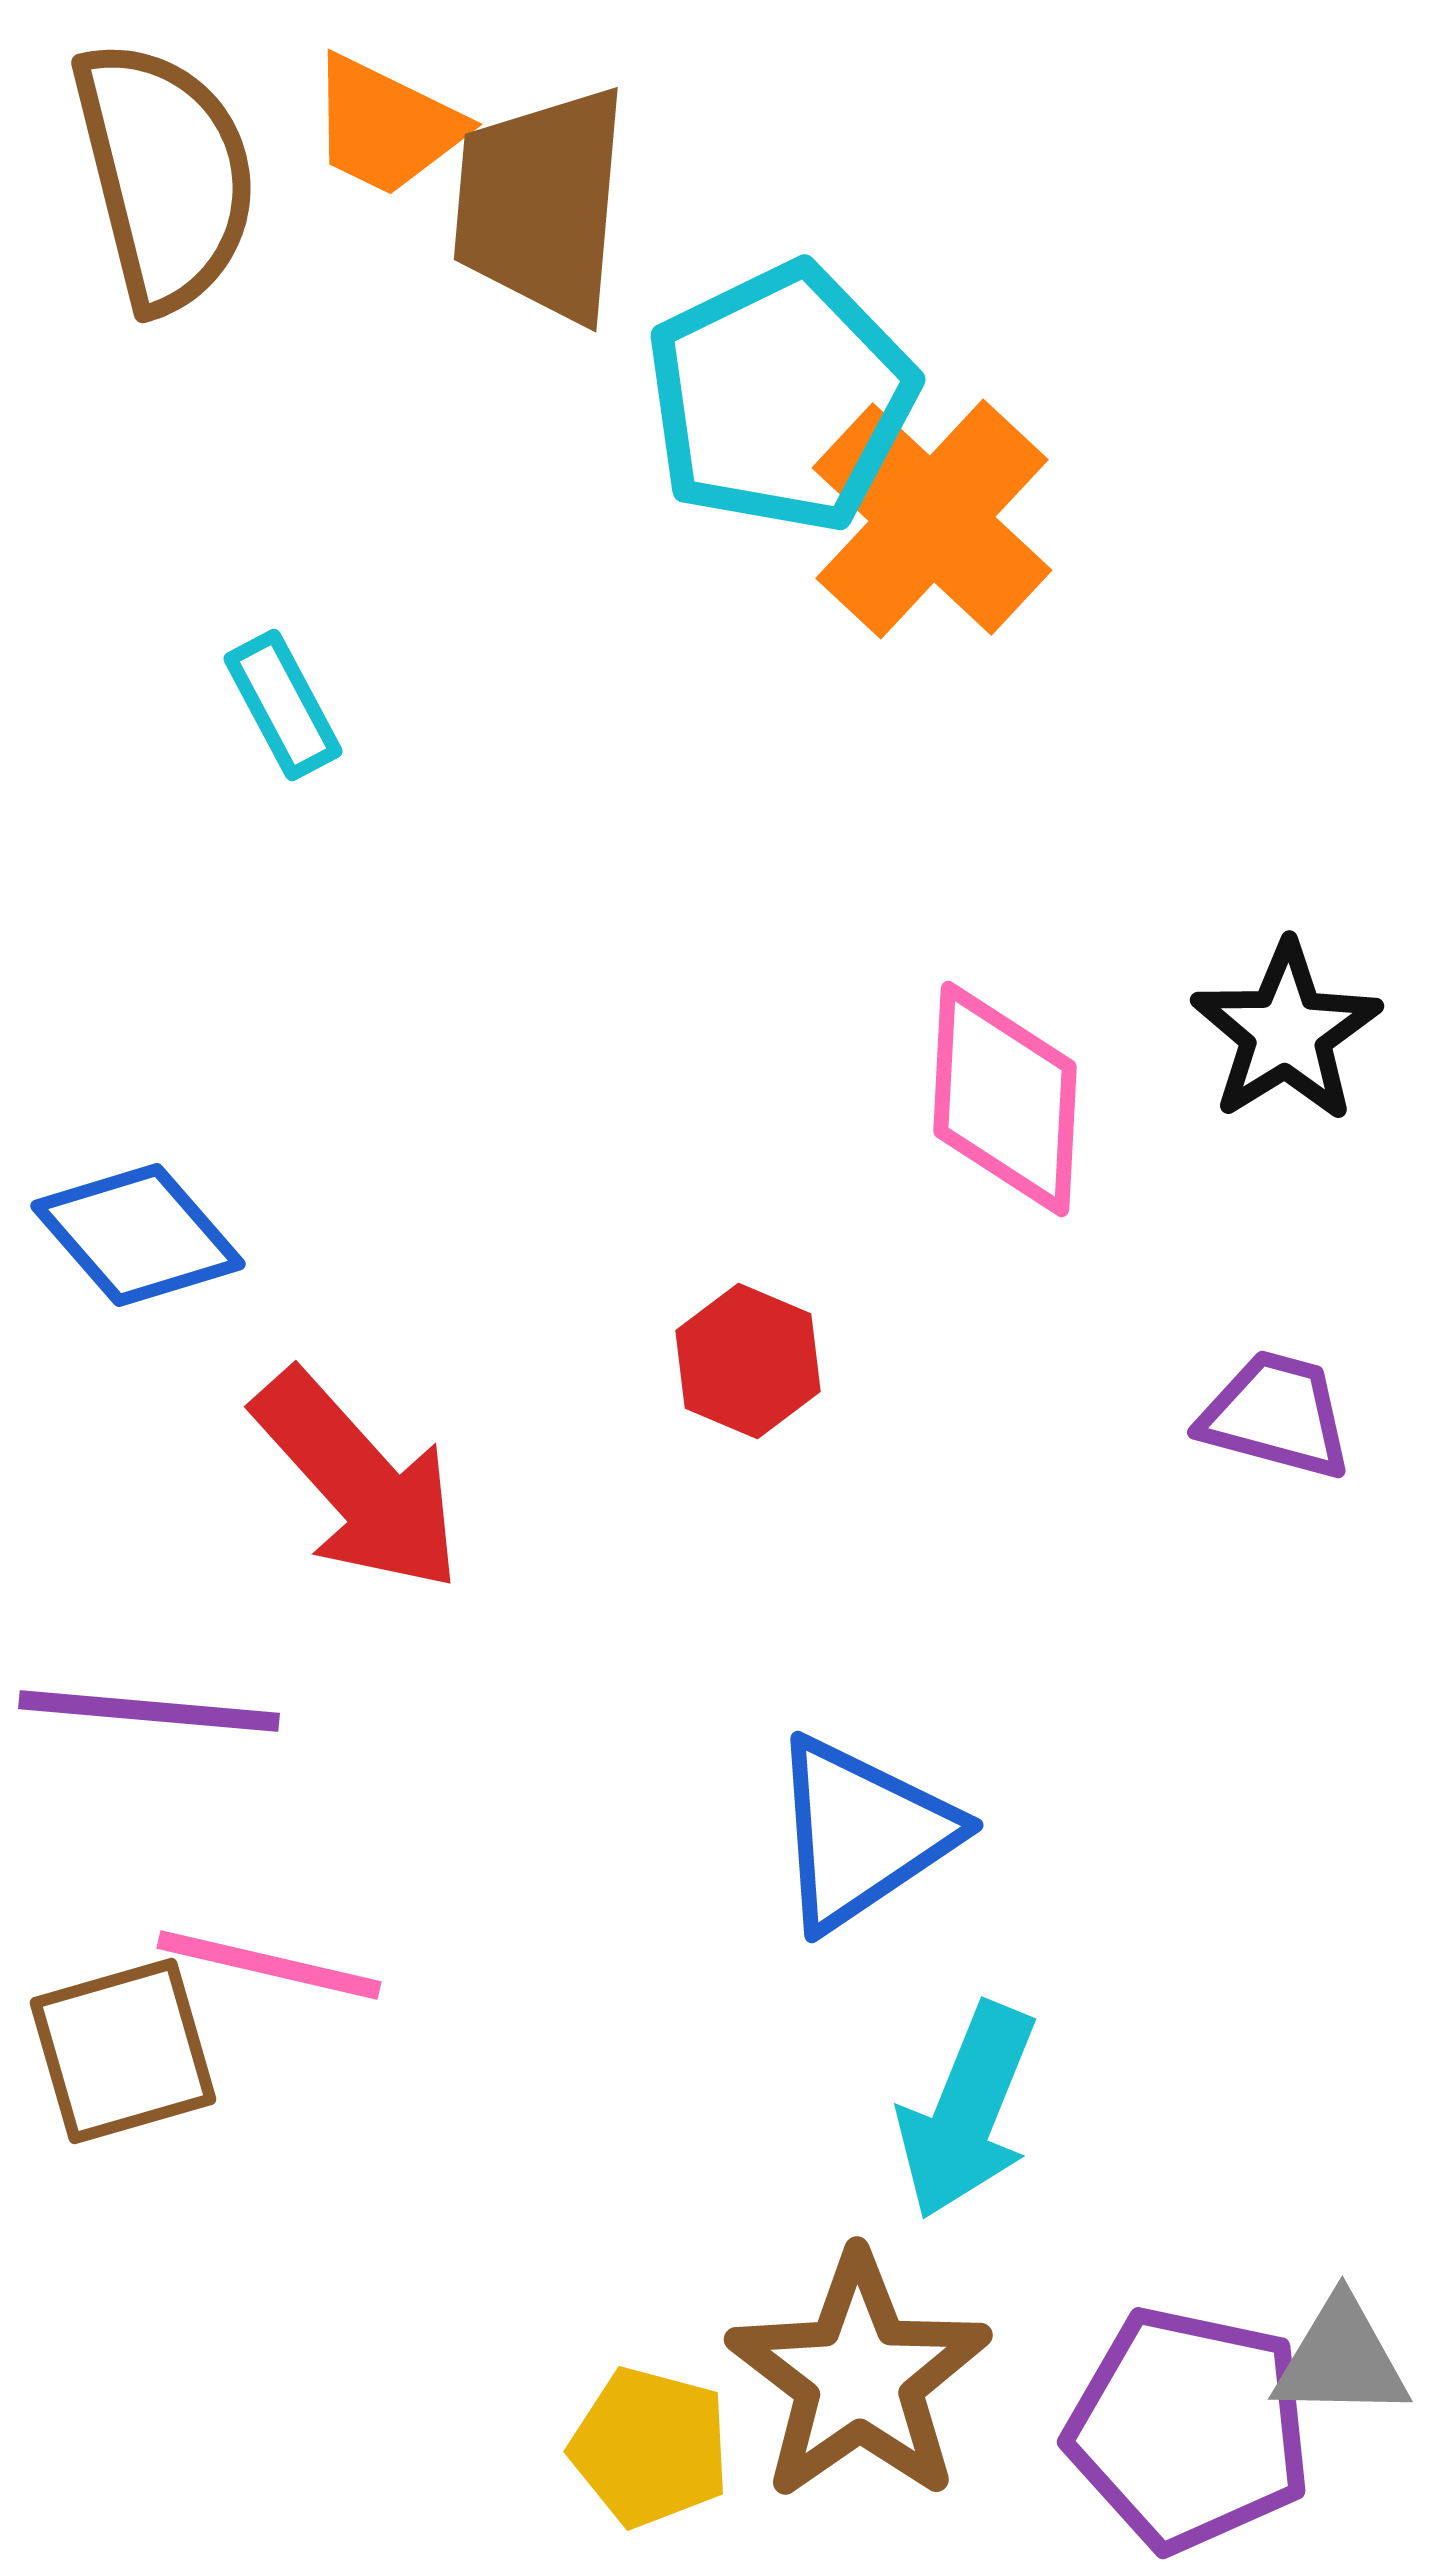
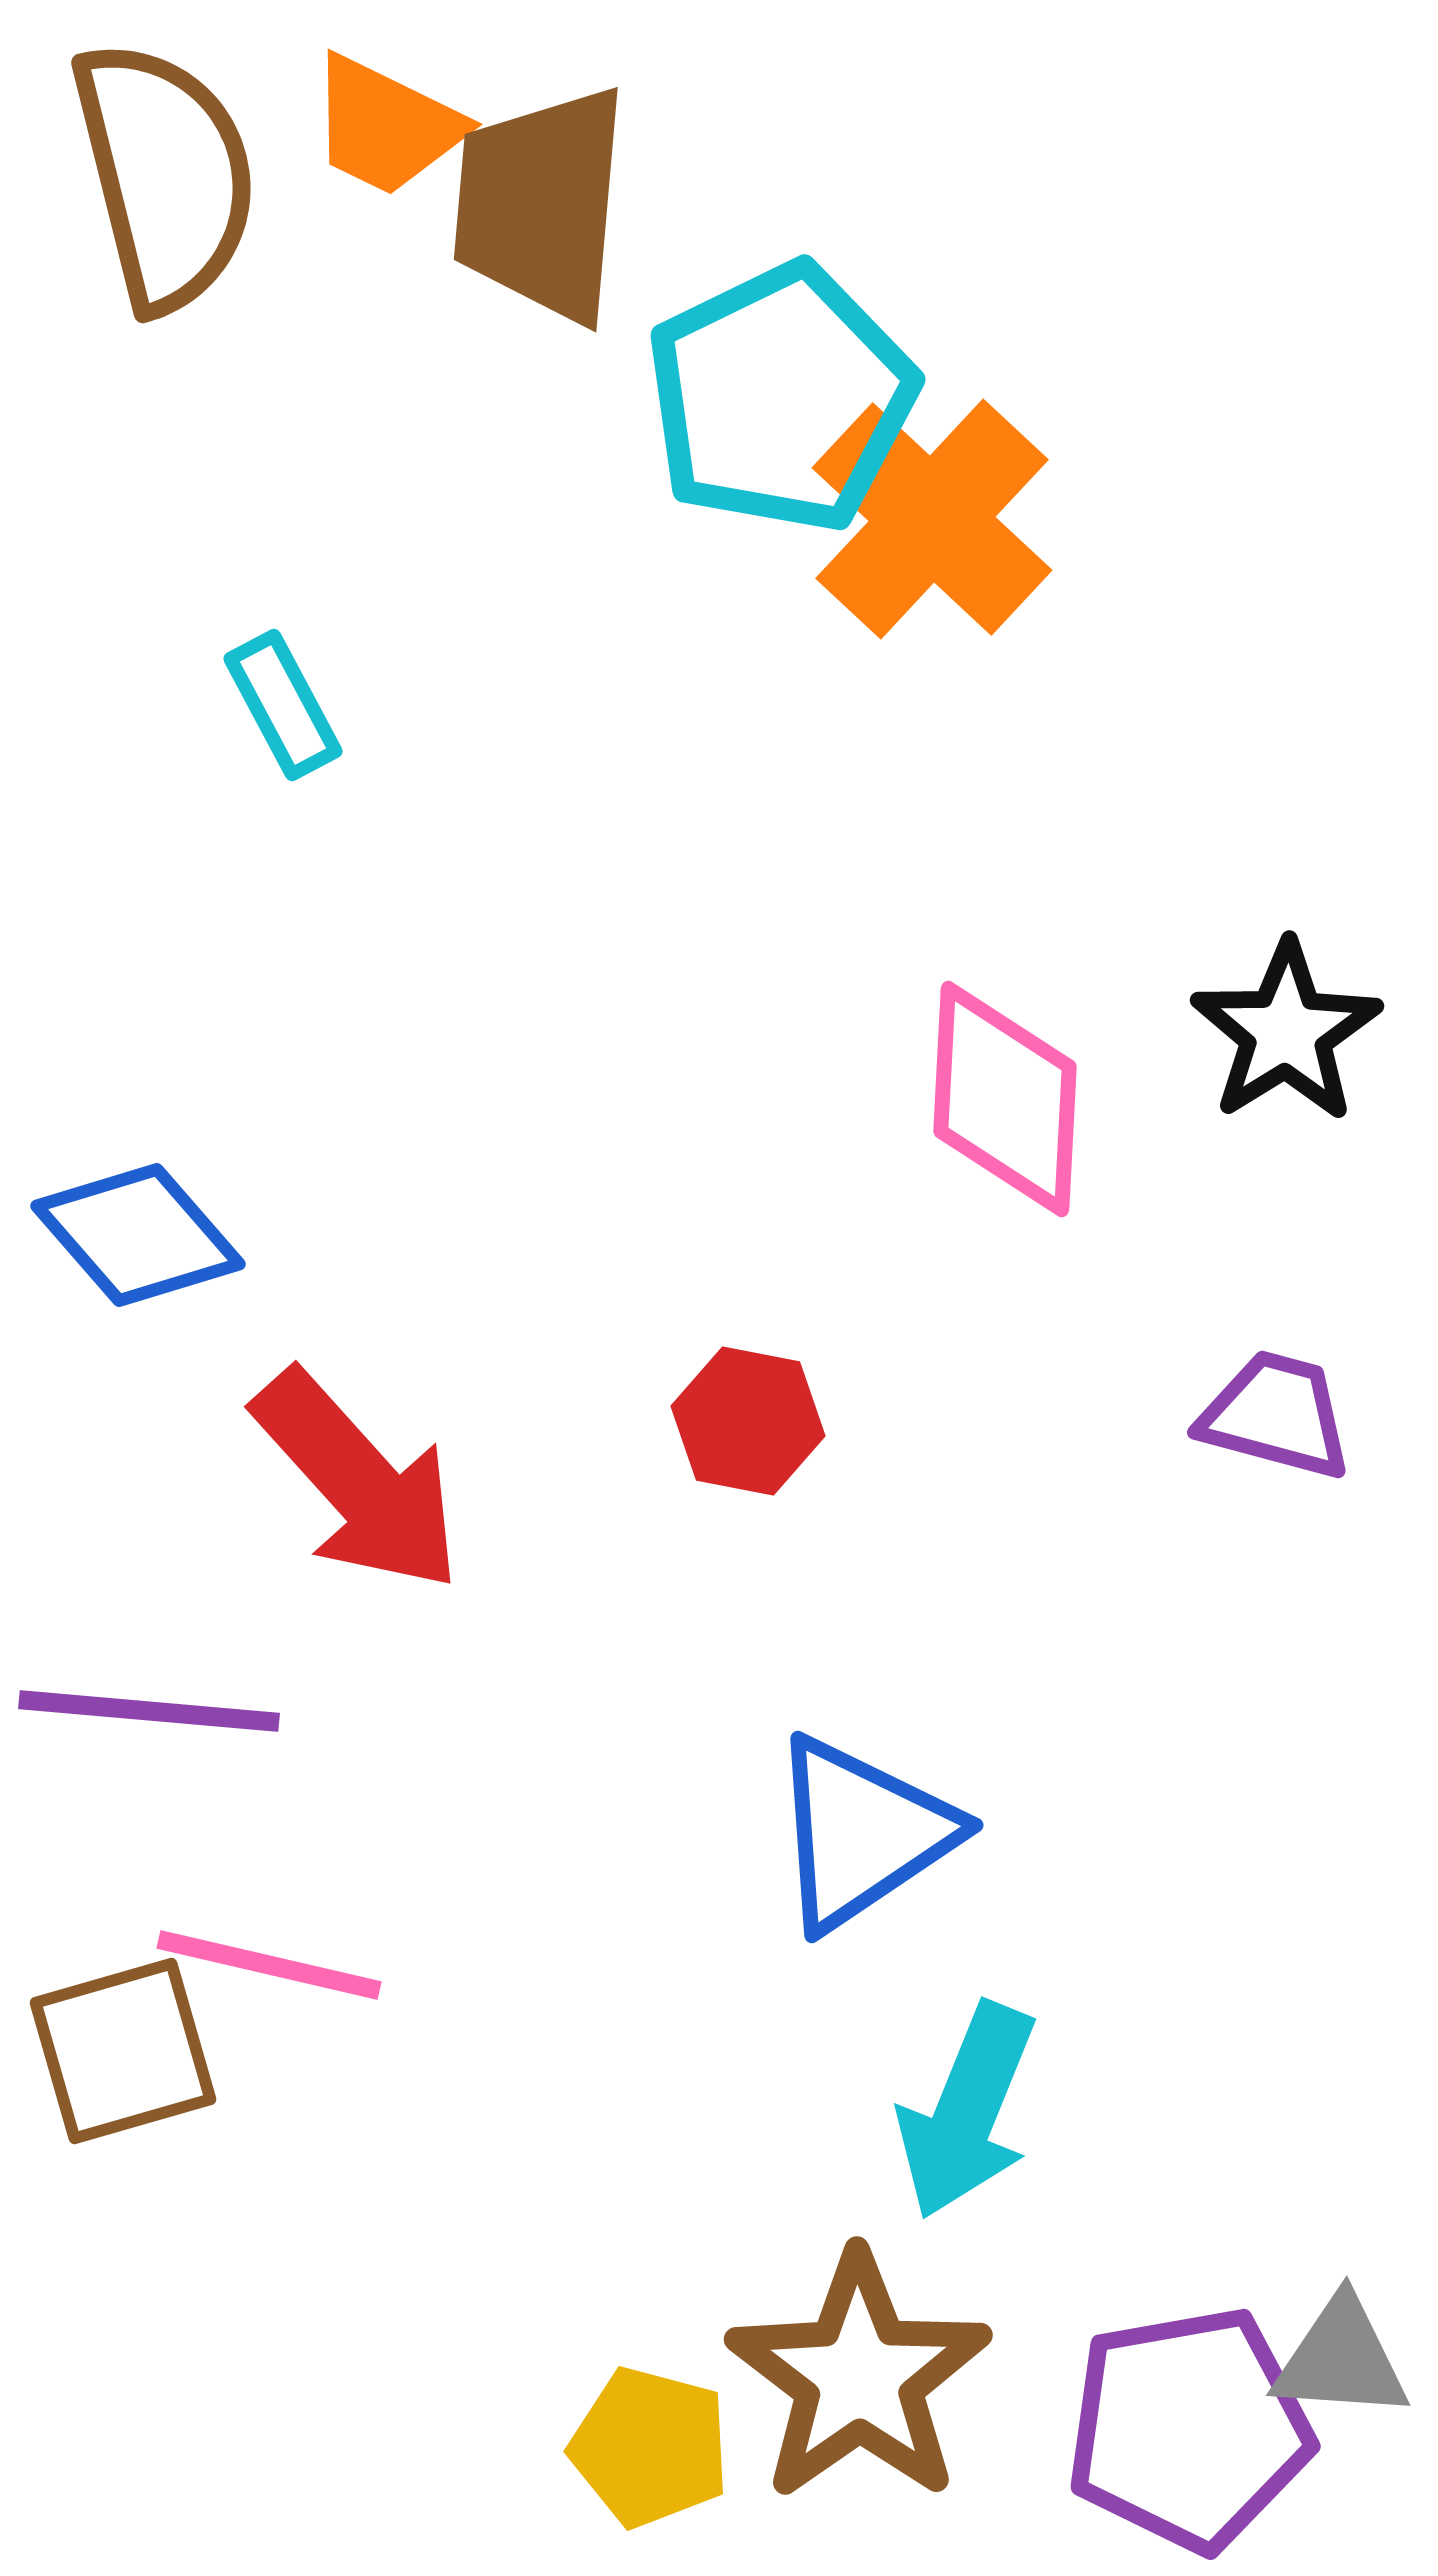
red hexagon: moved 60 px down; rotated 12 degrees counterclockwise
gray triangle: rotated 3 degrees clockwise
purple pentagon: rotated 22 degrees counterclockwise
